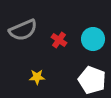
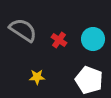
gray semicircle: rotated 124 degrees counterclockwise
white pentagon: moved 3 px left
